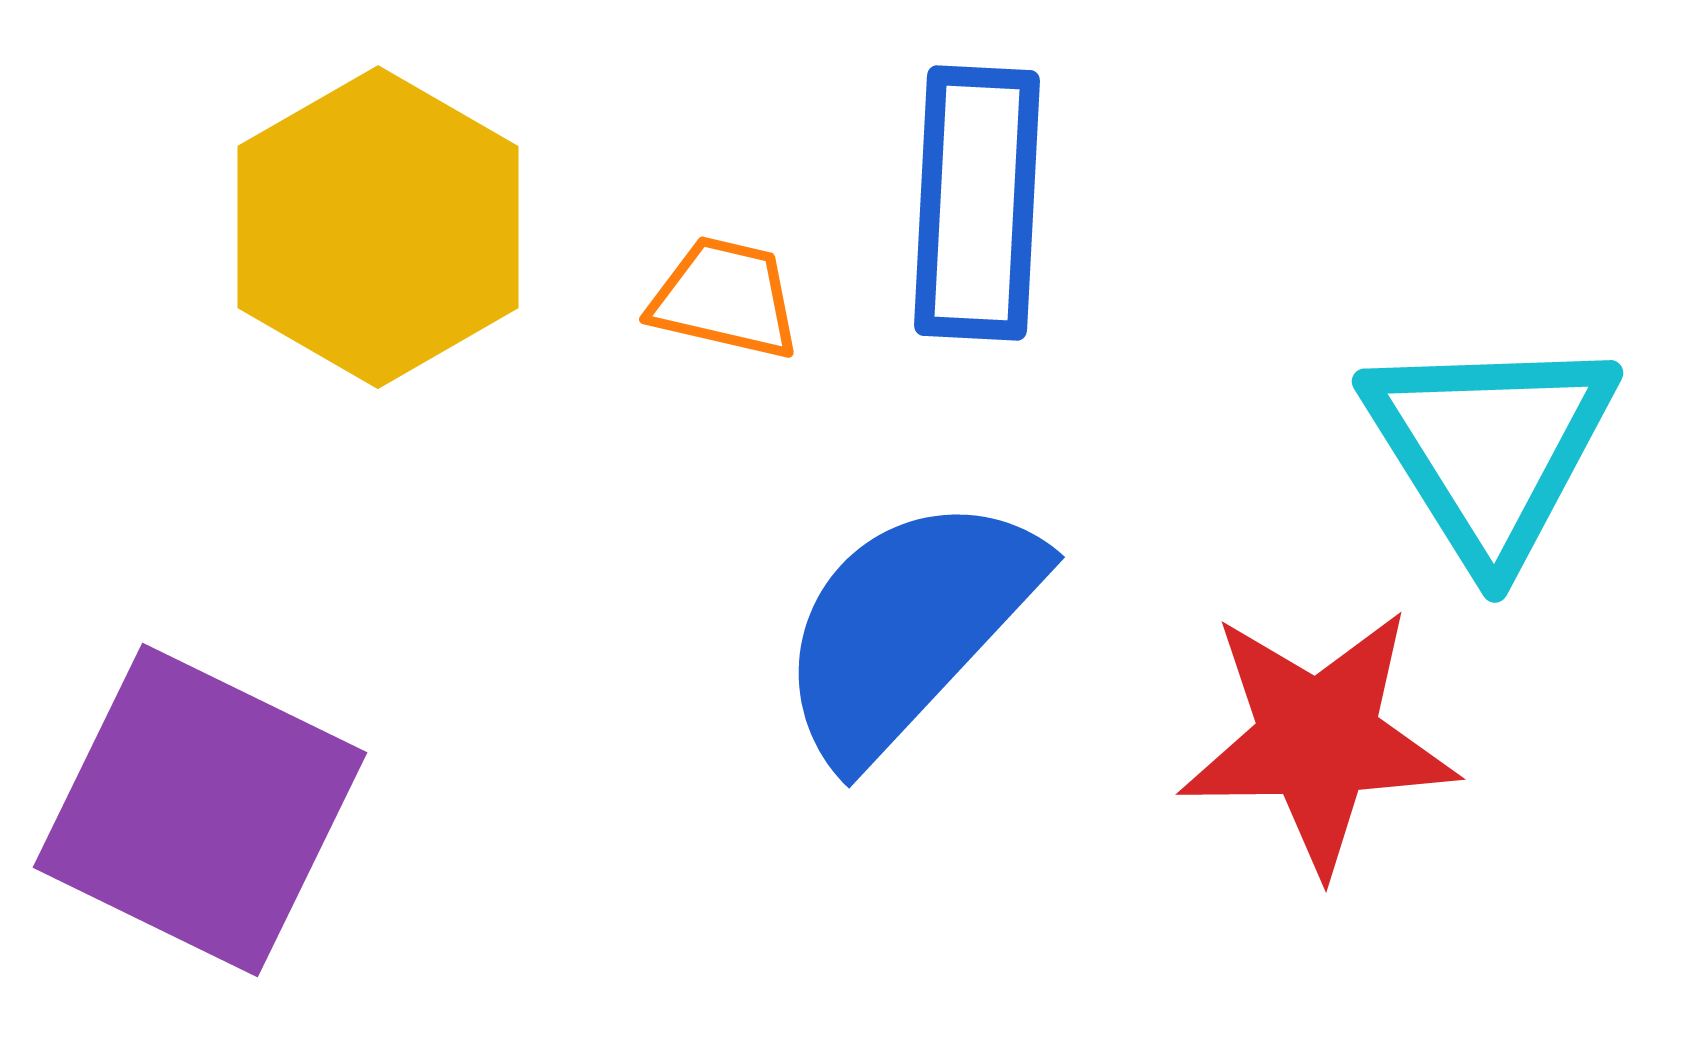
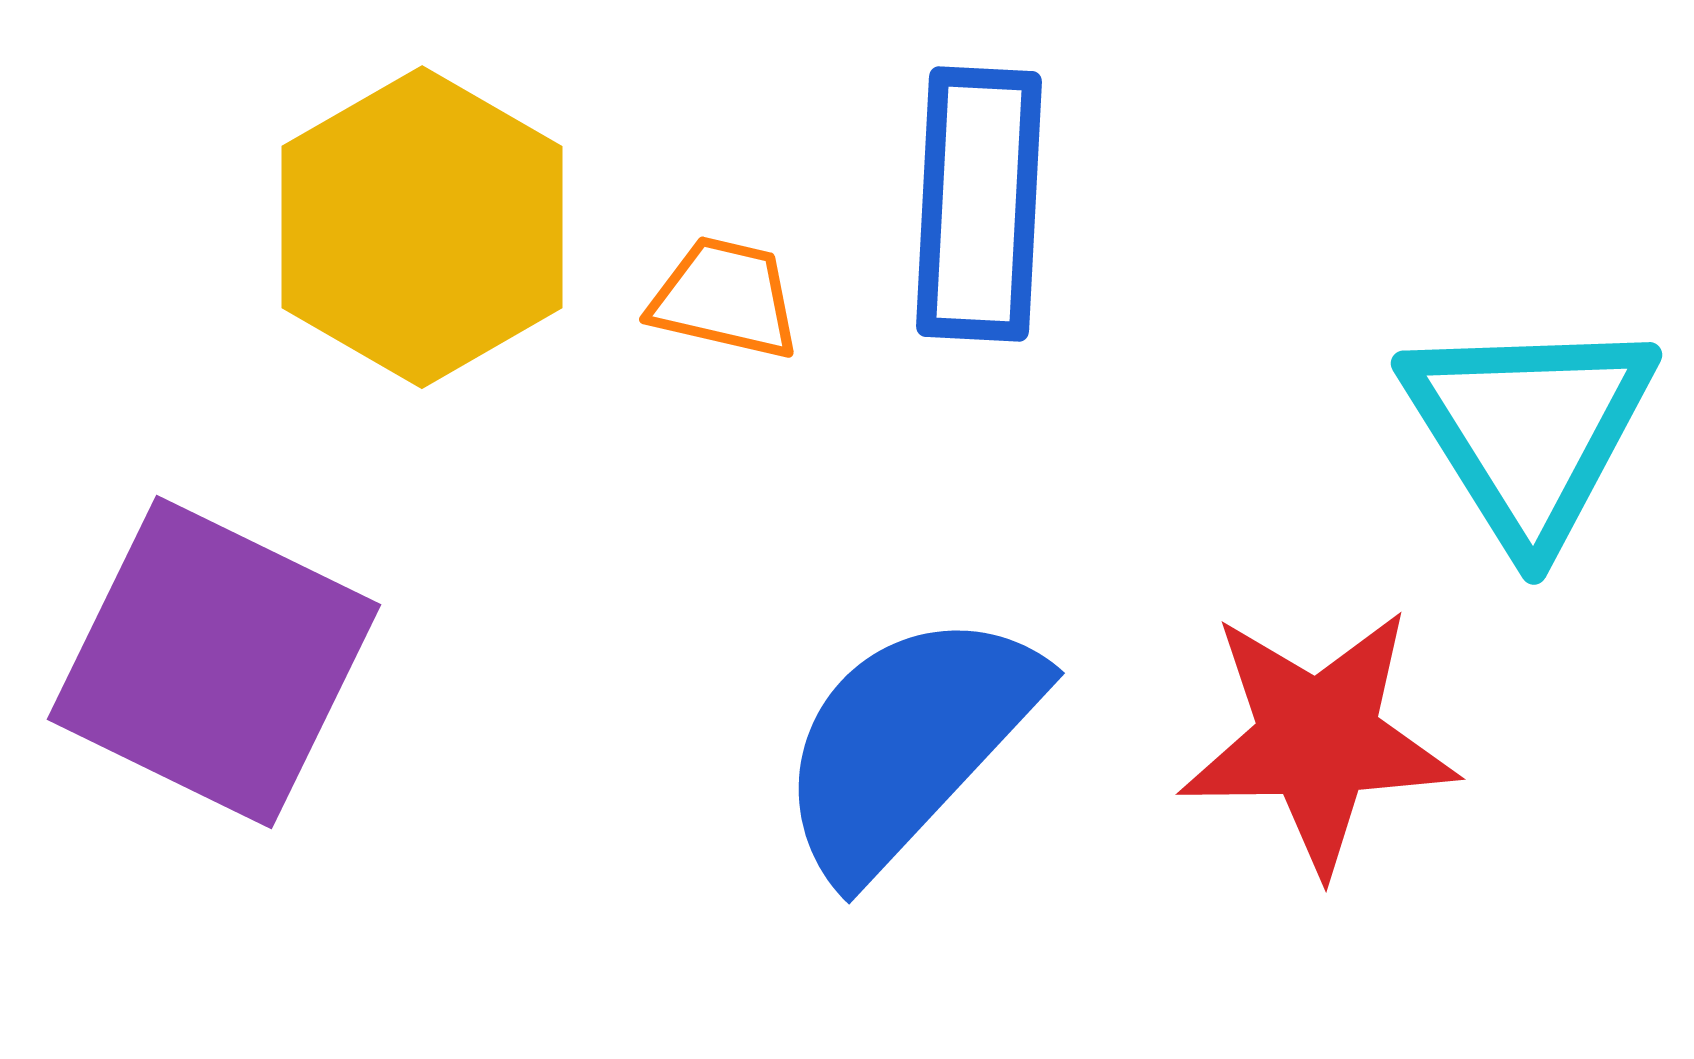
blue rectangle: moved 2 px right, 1 px down
yellow hexagon: moved 44 px right
cyan triangle: moved 39 px right, 18 px up
blue semicircle: moved 116 px down
purple square: moved 14 px right, 148 px up
